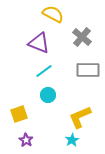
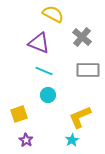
cyan line: rotated 60 degrees clockwise
